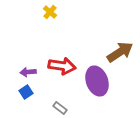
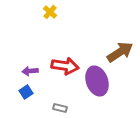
red arrow: moved 3 px right
purple arrow: moved 2 px right, 1 px up
gray rectangle: rotated 24 degrees counterclockwise
